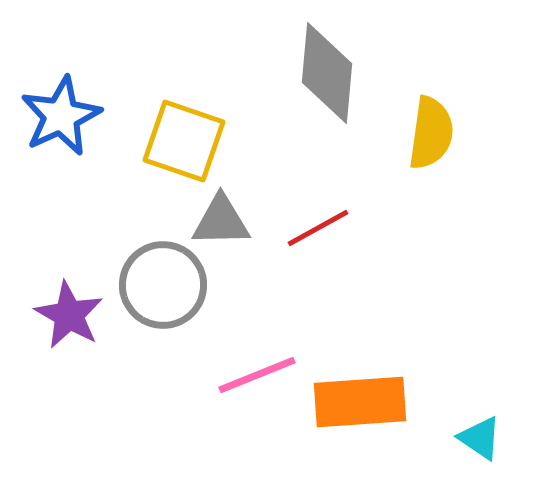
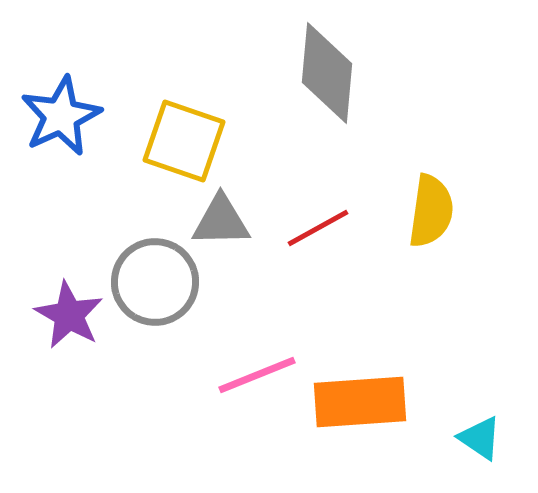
yellow semicircle: moved 78 px down
gray circle: moved 8 px left, 3 px up
